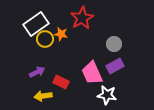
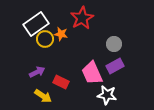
yellow arrow: rotated 138 degrees counterclockwise
